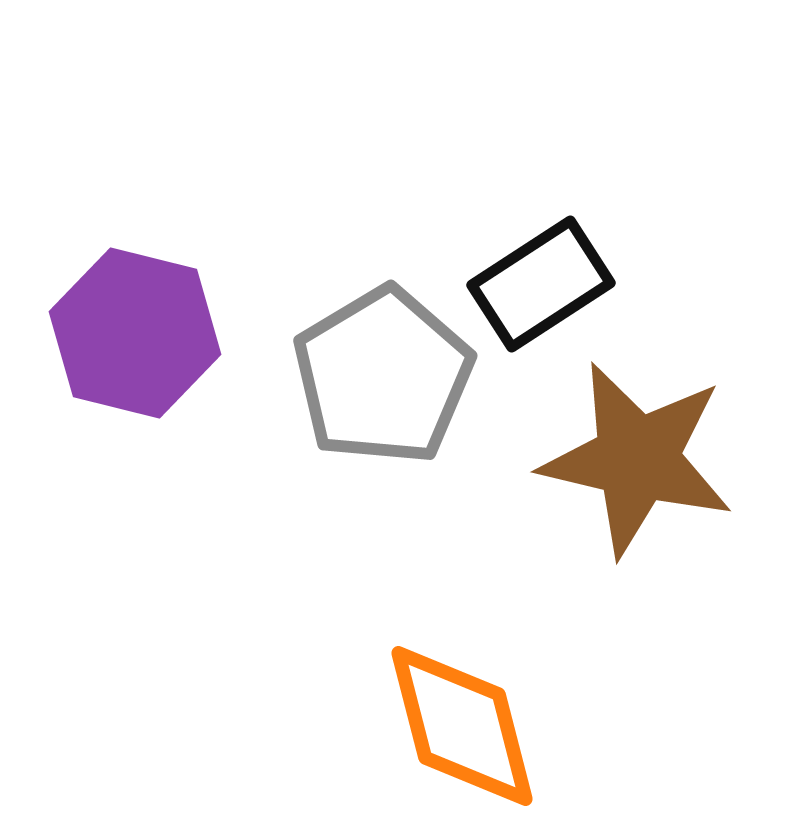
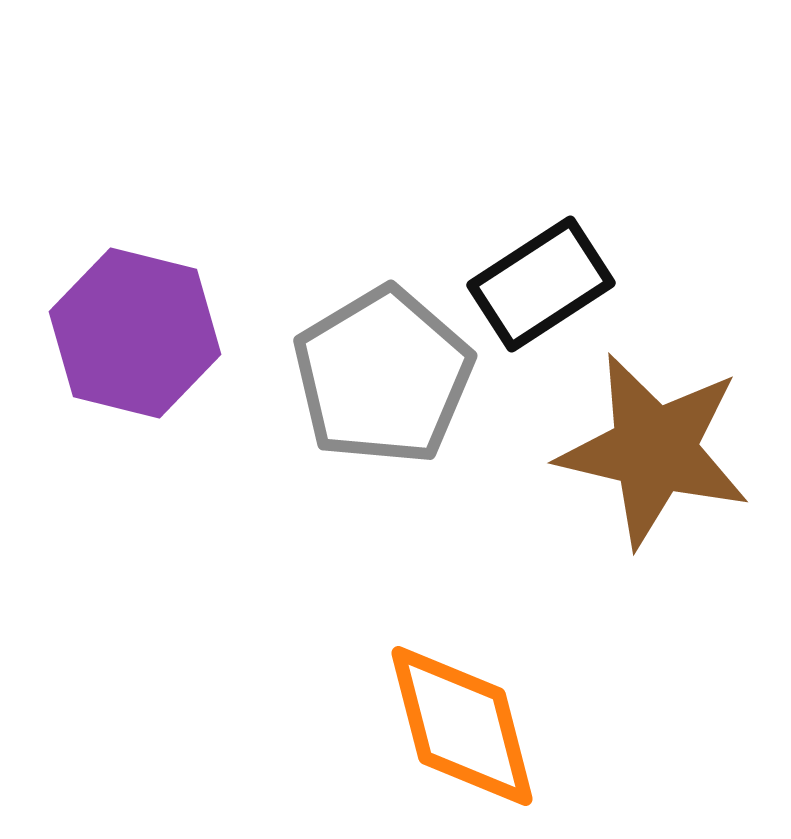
brown star: moved 17 px right, 9 px up
